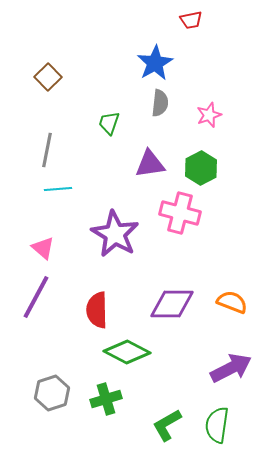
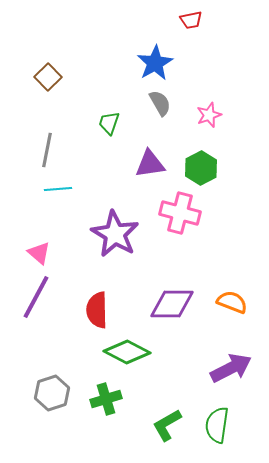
gray semicircle: rotated 36 degrees counterclockwise
pink triangle: moved 4 px left, 5 px down
